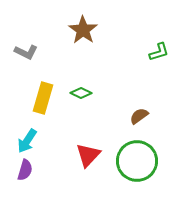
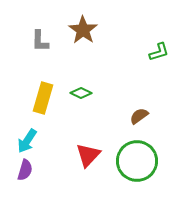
gray L-shape: moved 14 px right, 11 px up; rotated 65 degrees clockwise
